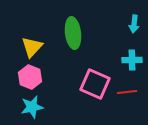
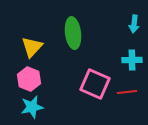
pink hexagon: moved 1 px left, 2 px down
